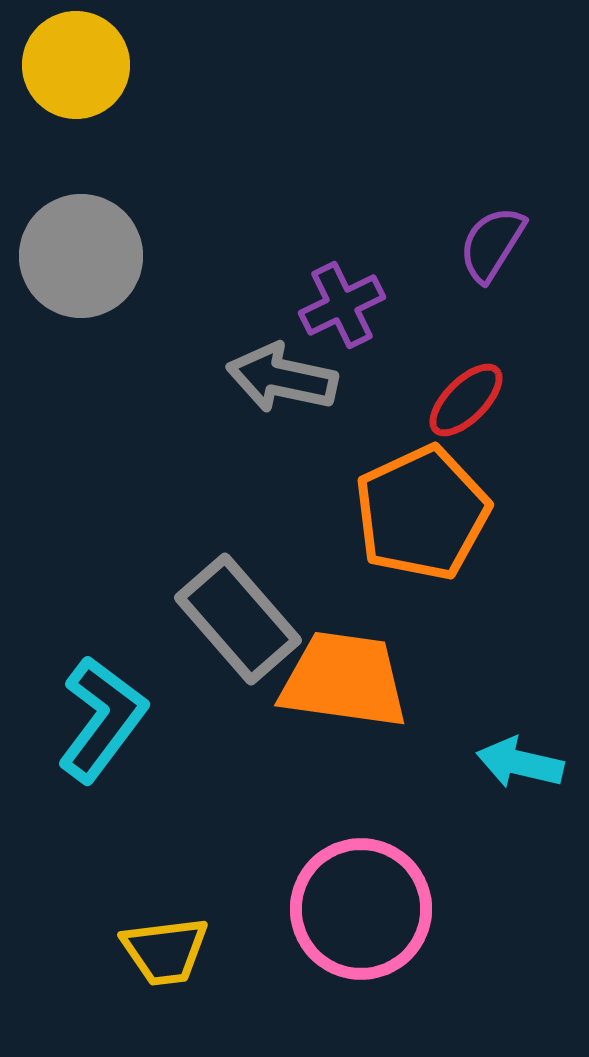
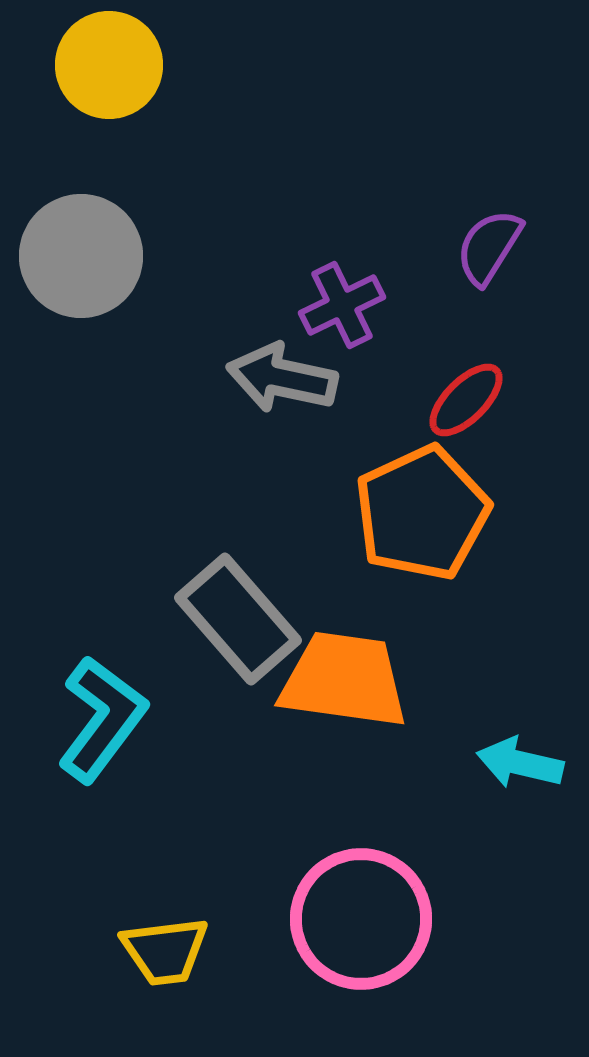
yellow circle: moved 33 px right
purple semicircle: moved 3 px left, 3 px down
pink circle: moved 10 px down
